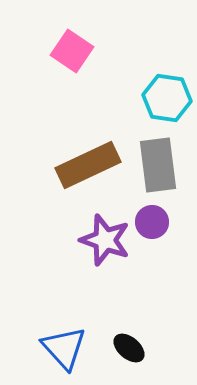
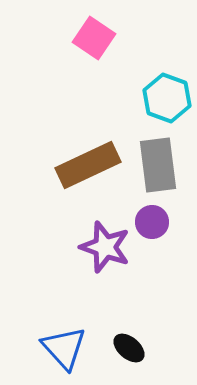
pink square: moved 22 px right, 13 px up
cyan hexagon: rotated 12 degrees clockwise
purple star: moved 7 px down
